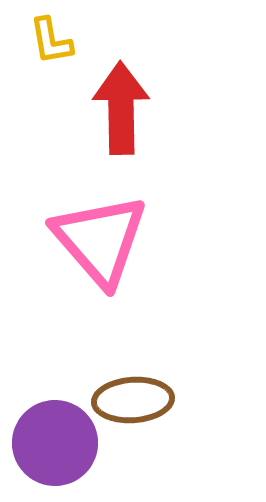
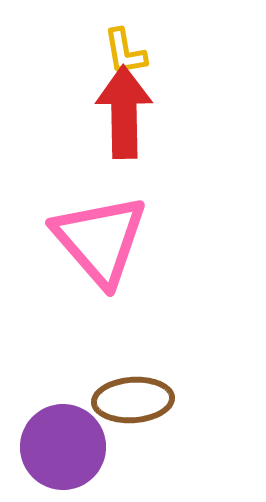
yellow L-shape: moved 74 px right, 11 px down
red arrow: moved 3 px right, 4 px down
purple circle: moved 8 px right, 4 px down
